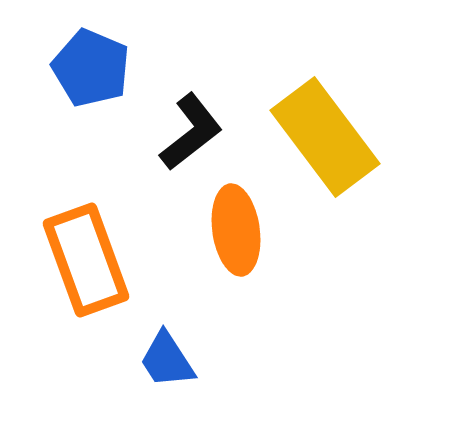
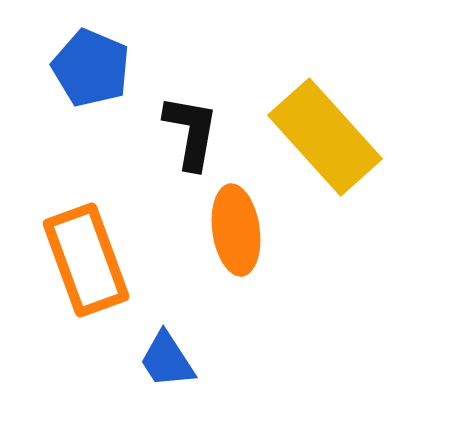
black L-shape: rotated 42 degrees counterclockwise
yellow rectangle: rotated 5 degrees counterclockwise
